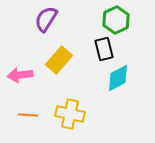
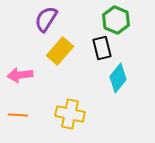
green hexagon: rotated 12 degrees counterclockwise
black rectangle: moved 2 px left, 1 px up
yellow rectangle: moved 1 px right, 9 px up
cyan diamond: rotated 24 degrees counterclockwise
orange line: moved 10 px left
